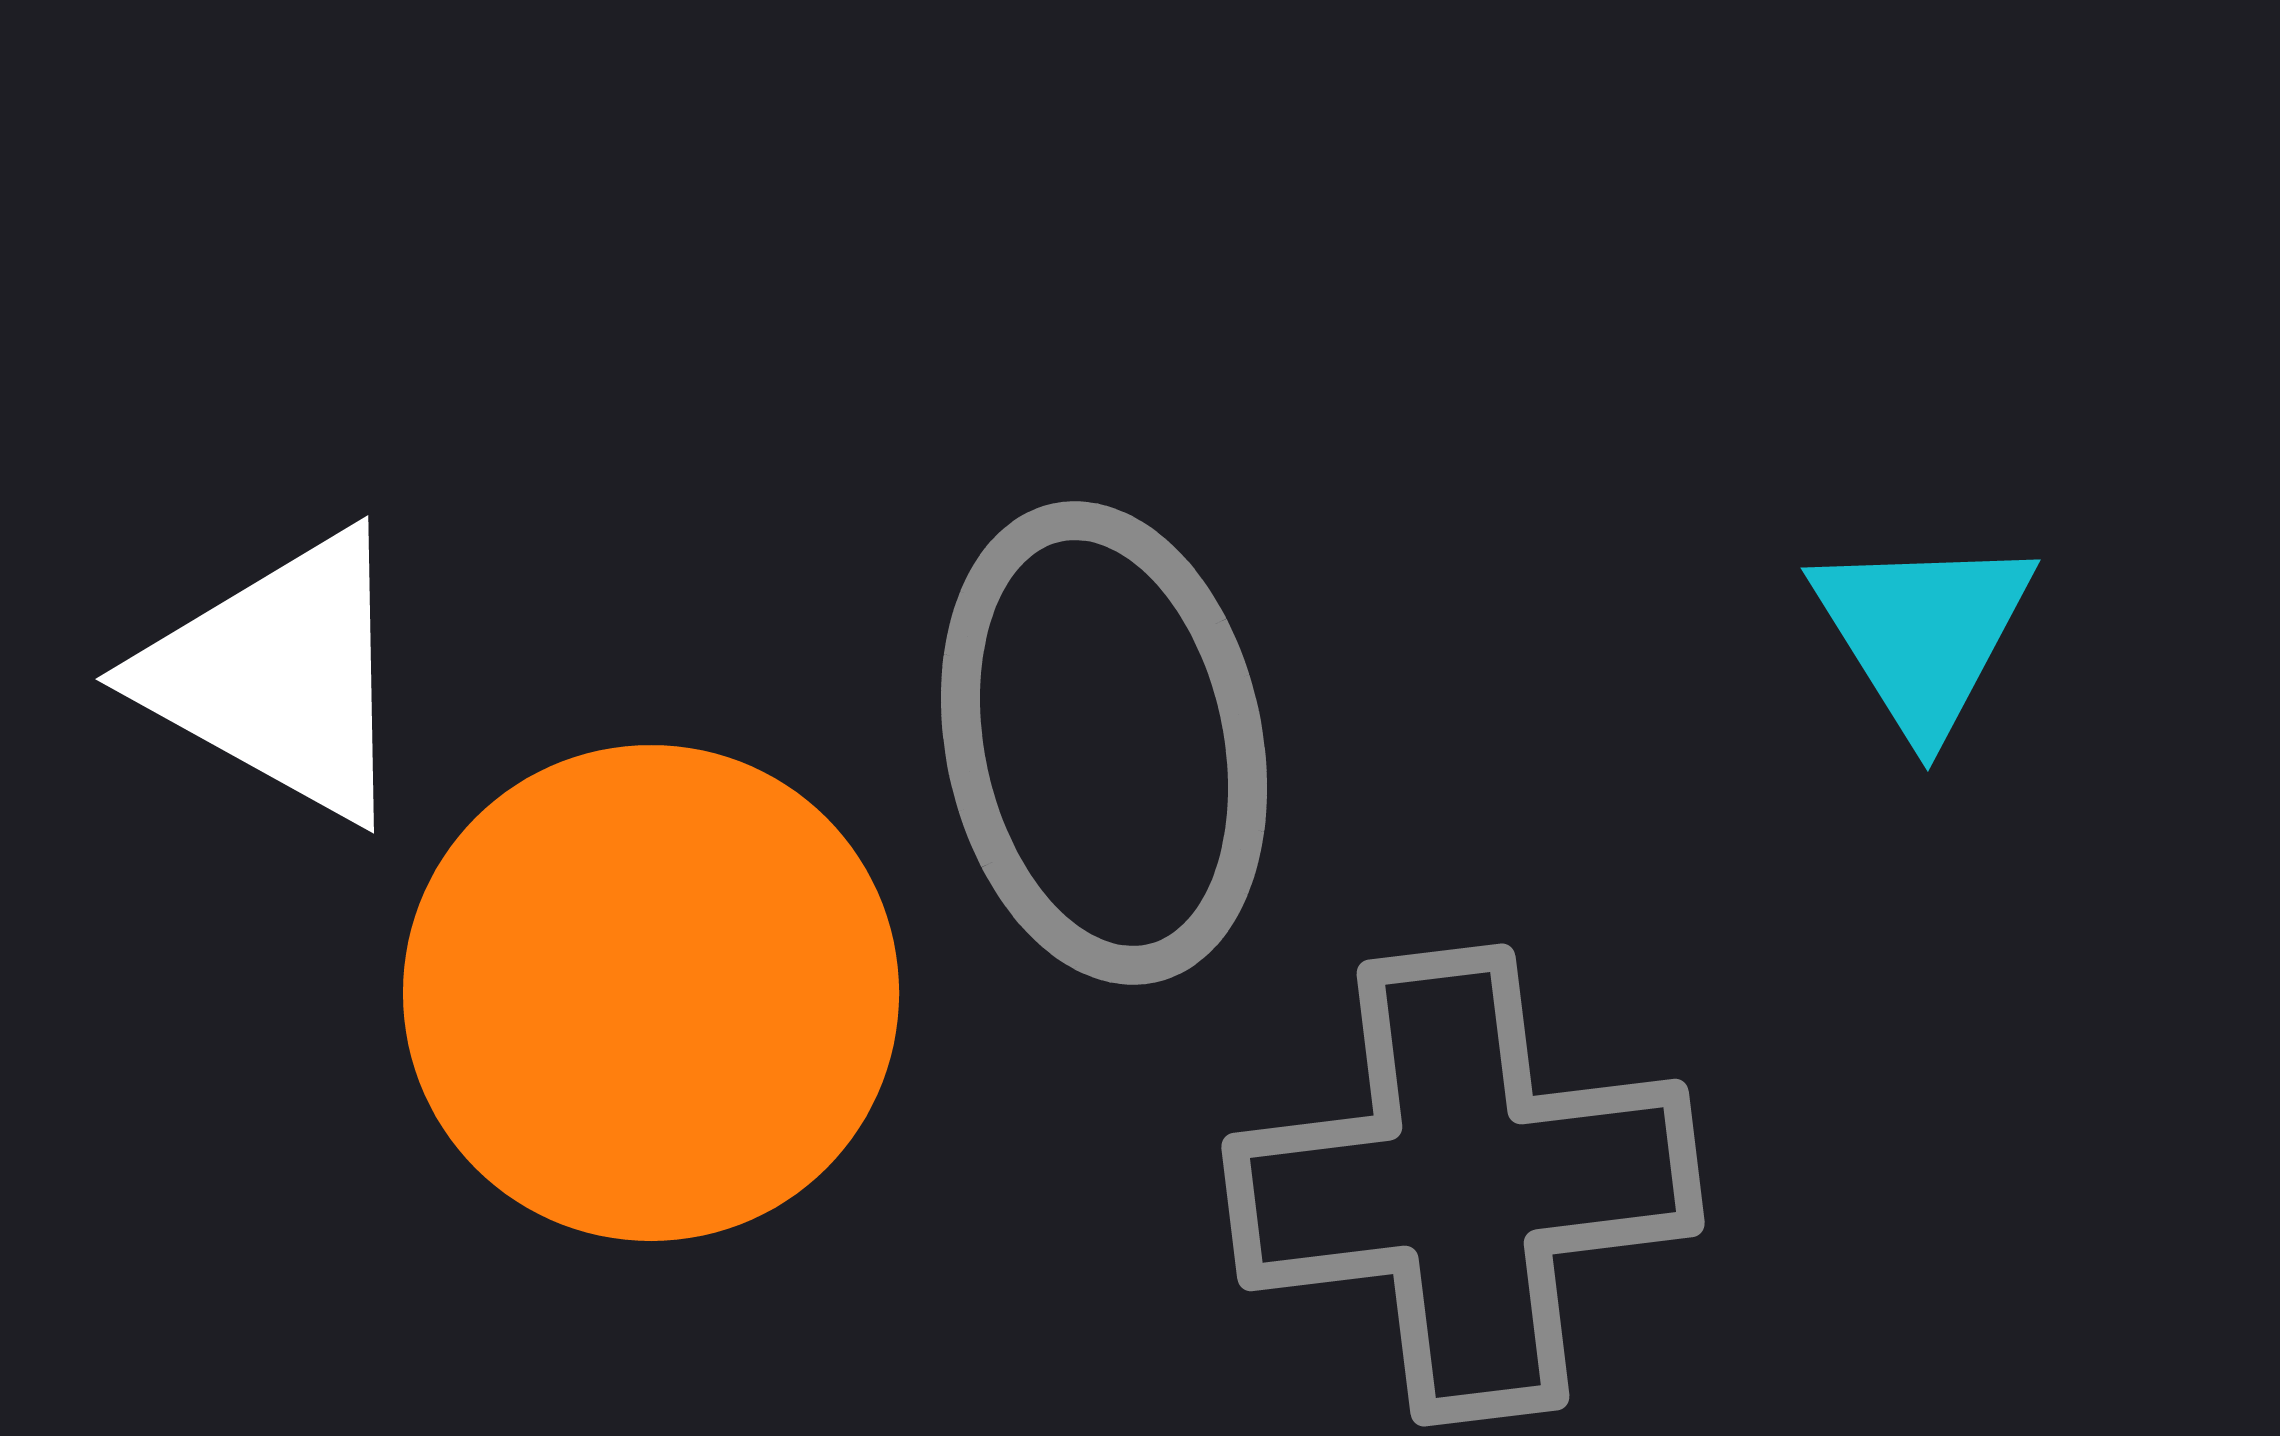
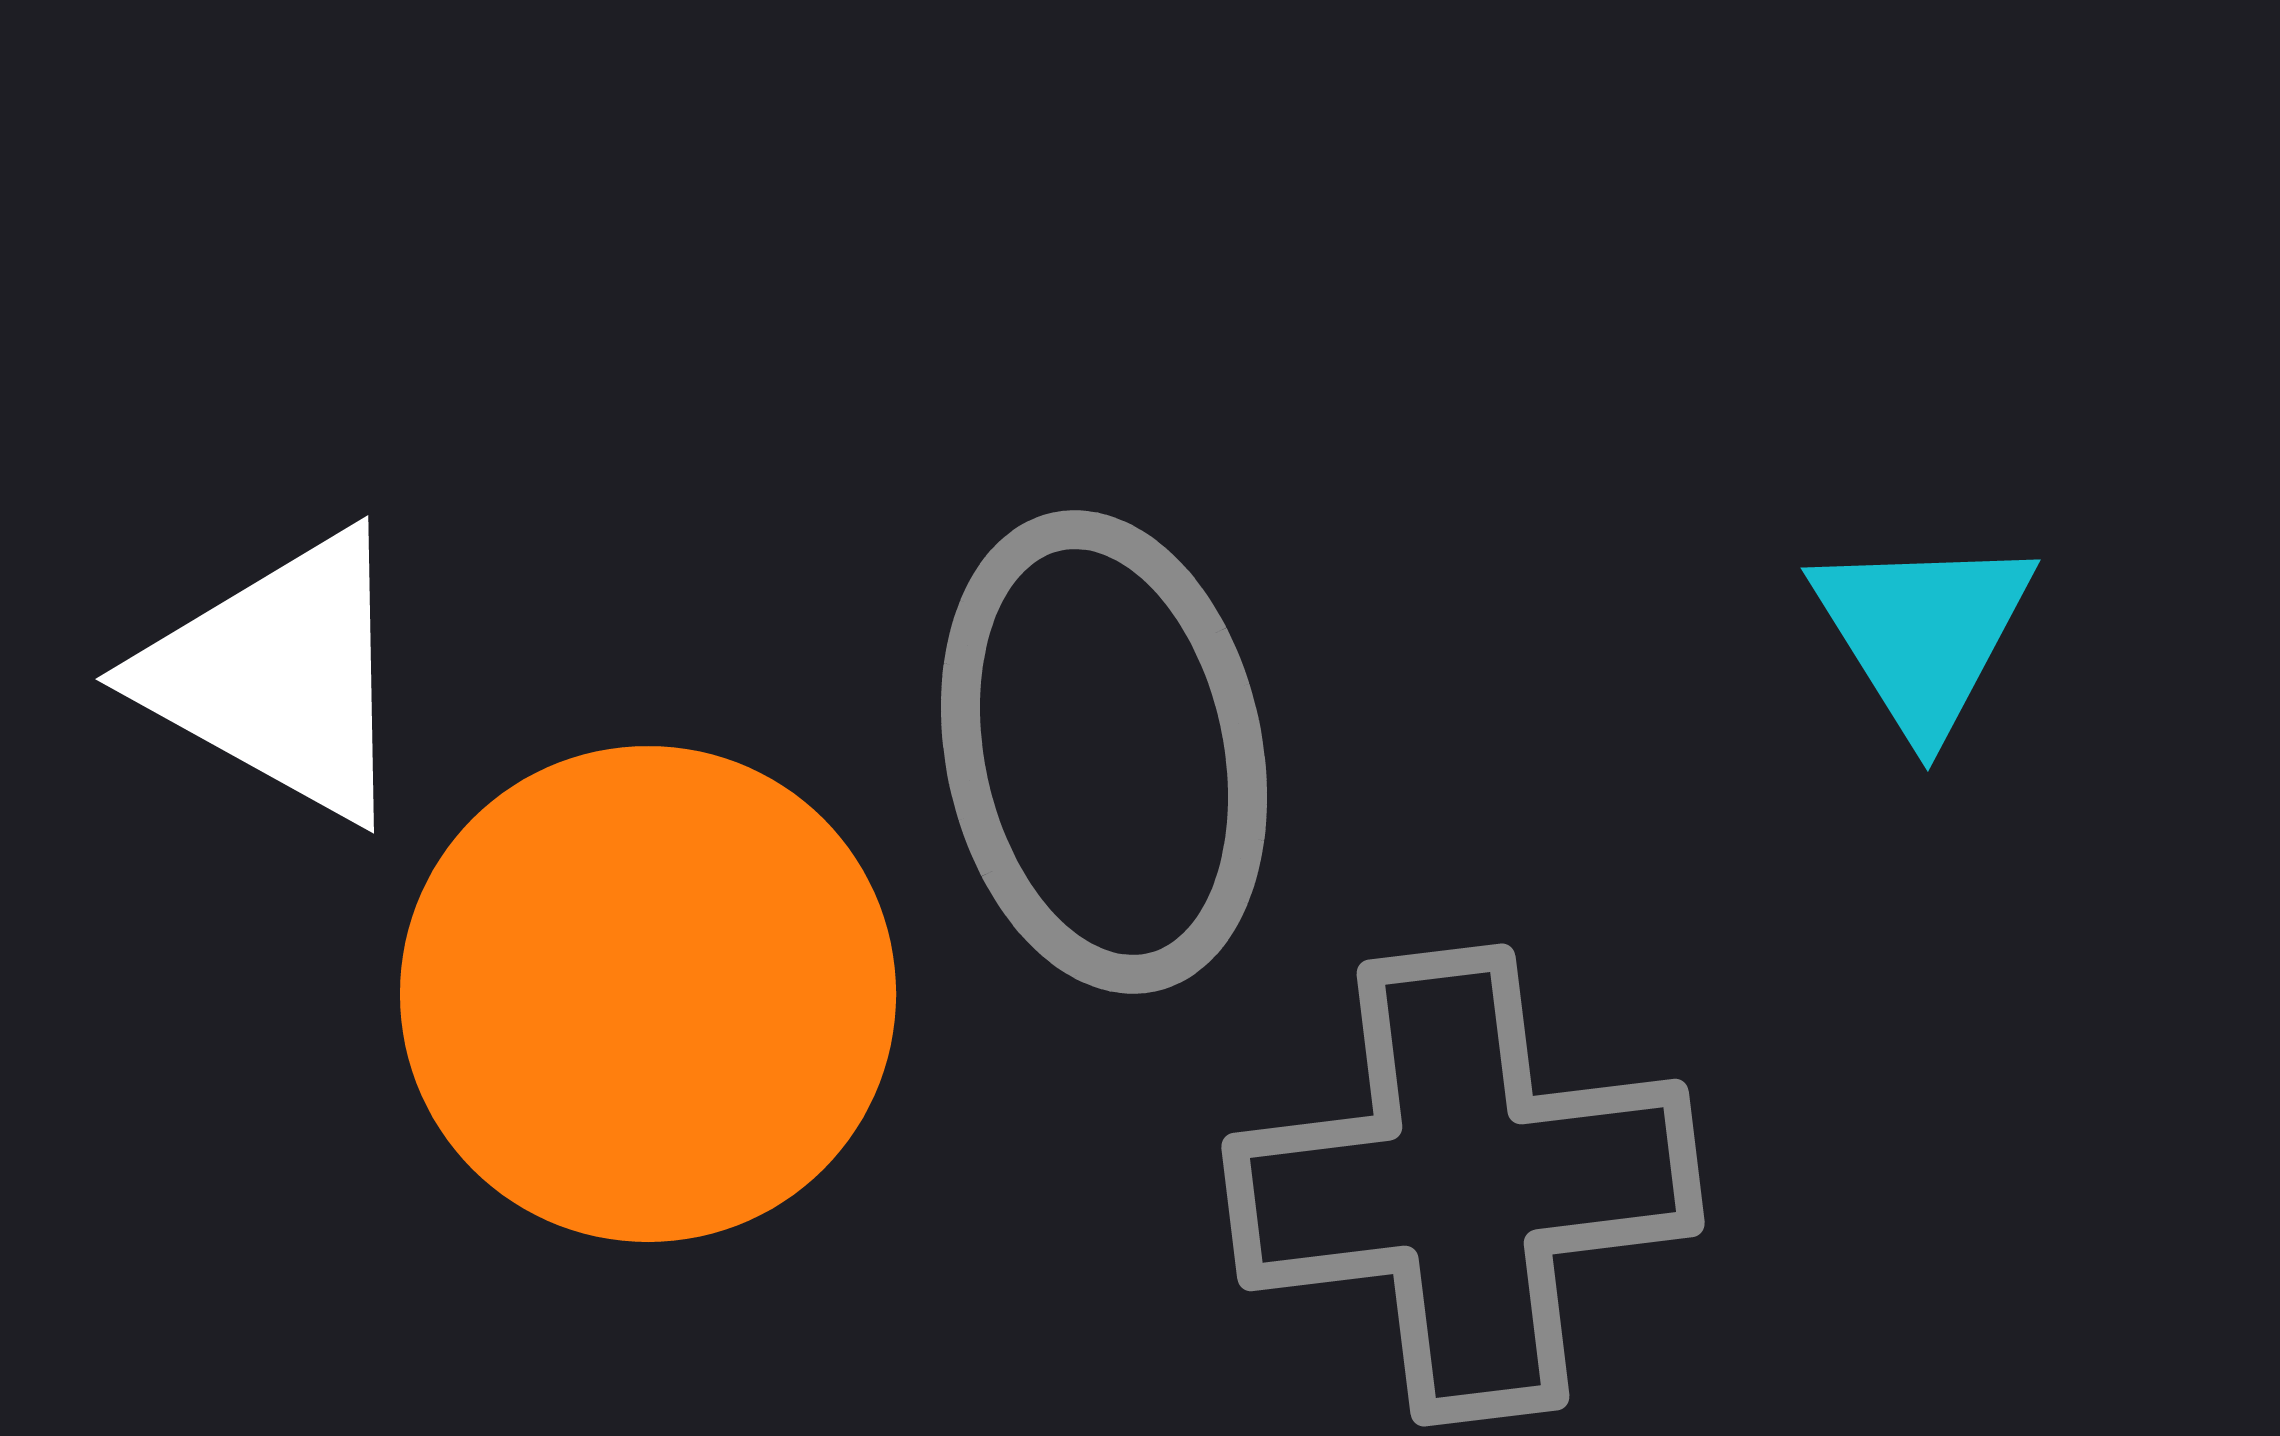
gray ellipse: moved 9 px down
orange circle: moved 3 px left, 1 px down
